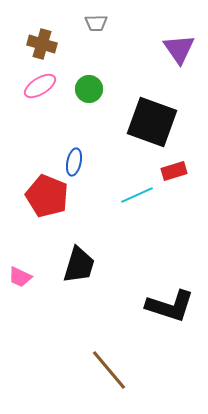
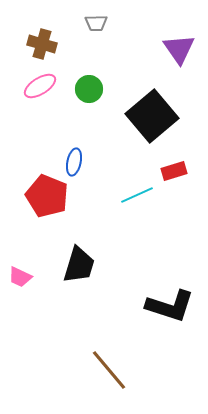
black square: moved 6 px up; rotated 30 degrees clockwise
